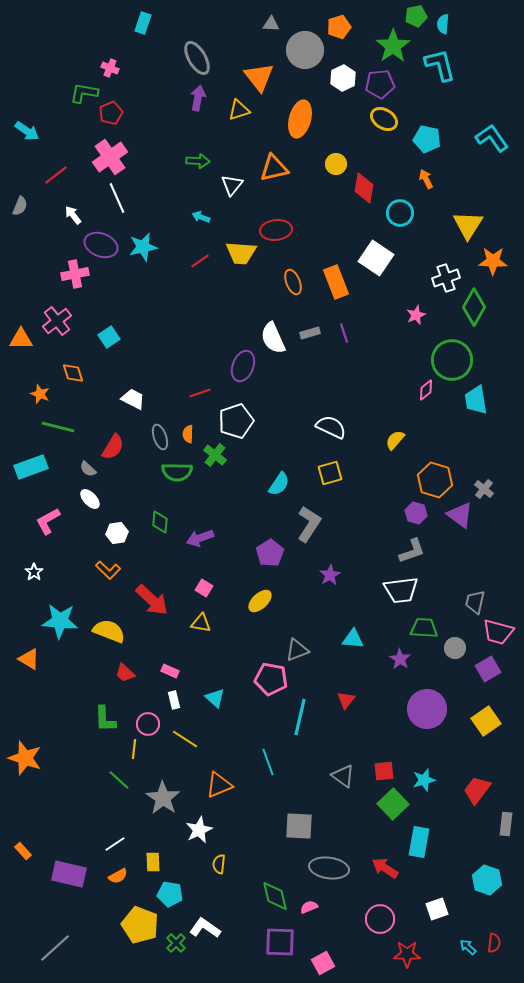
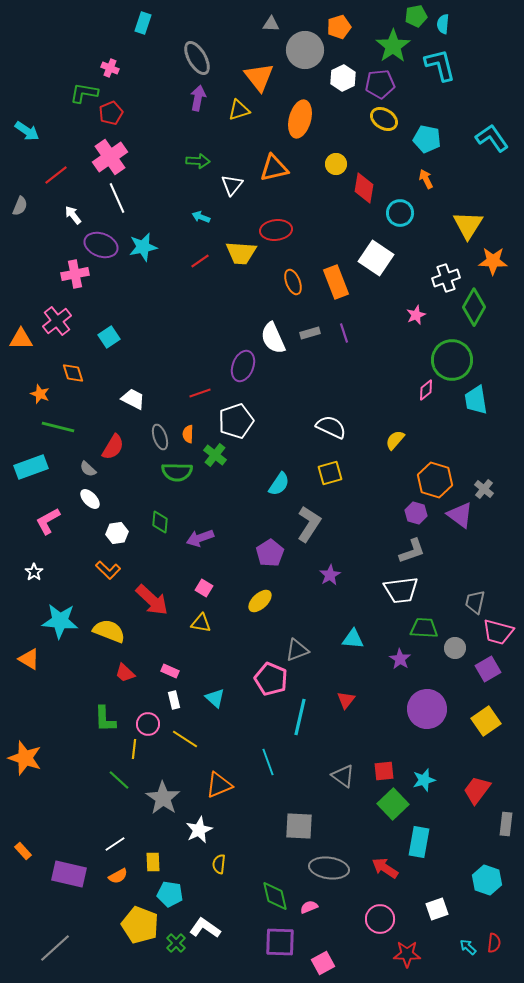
pink pentagon at (271, 679): rotated 12 degrees clockwise
